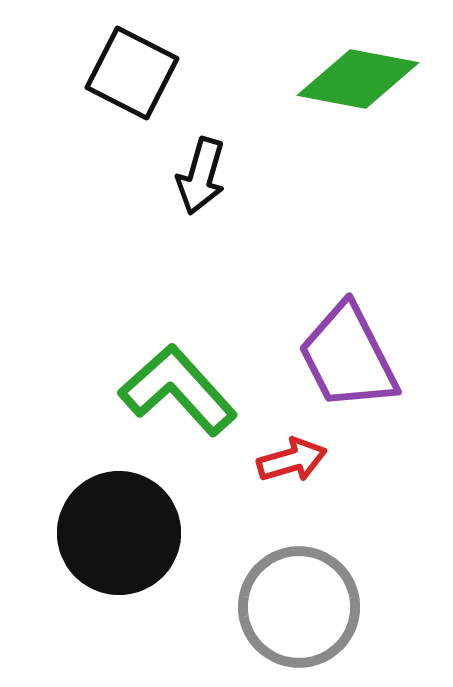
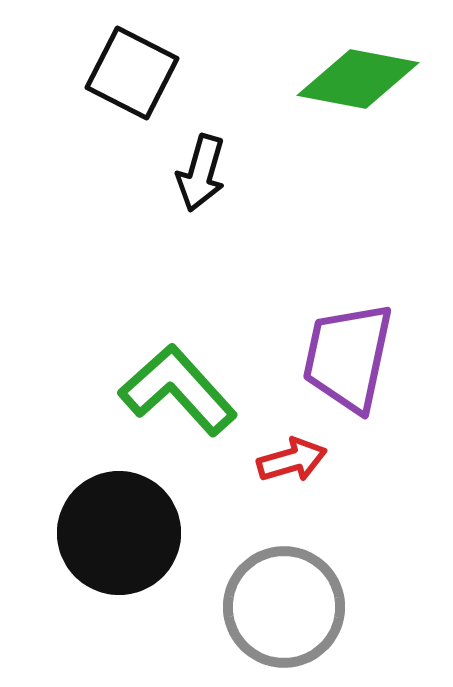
black arrow: moved 3 px up
purple trapezoid: rotated 39 degrees clockwise
gray circle: moved 15 px left
